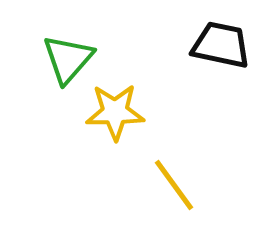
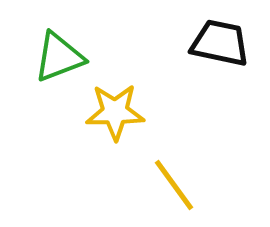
black trapezoid: moved 1 px left, 2 px up
green triangle: moved 9 px left, 2 px up; rotated 28 degrees clockwise
